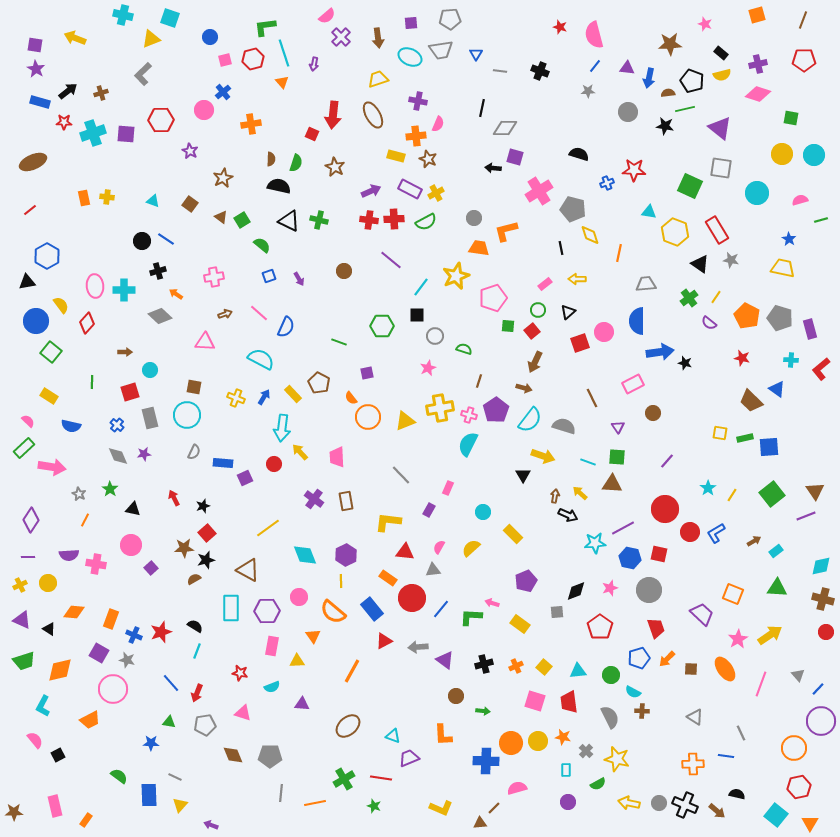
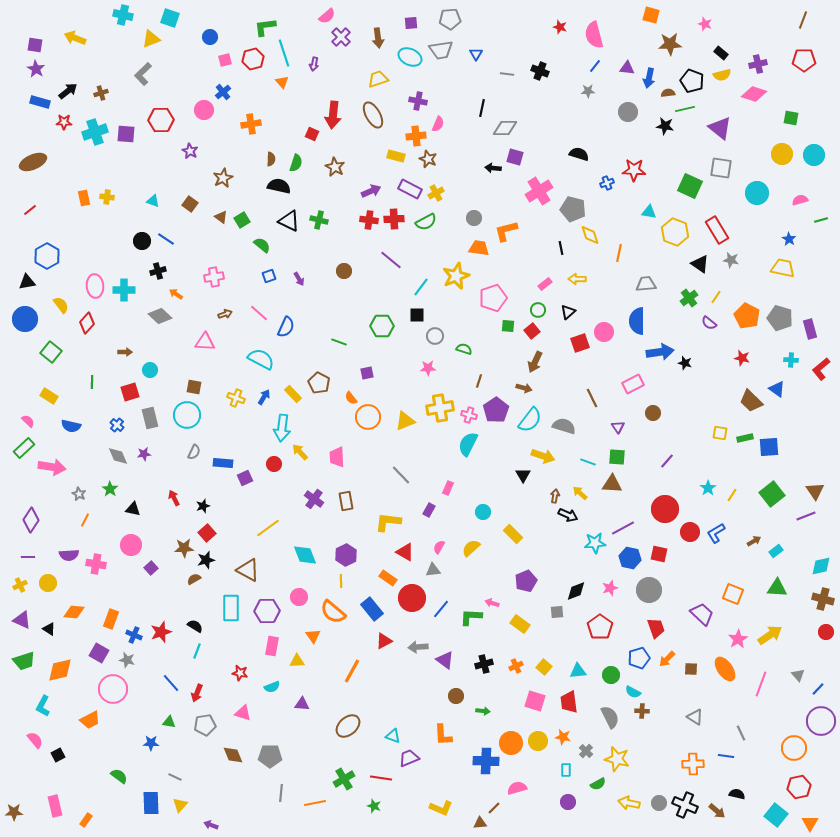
orange square at (757, 15): moved 106 px left; rotated 30 degrees clockwise
gray line at (500, 71): moved 7 px right, 3 px down
pink diamond at (758, 94): moved 4 px left
cyan cross at (93, 133): moved 2 px right, 1 px up
blue circle at (36, 321): moved 11 px left, 2 px up
pink star at (428, 368): rotated 21 degrees clockwise
red triangle at (405, 552): rotated 24 degrees clockwise
blue rectangle at (149, 795): moved 2 px right, 8 px down
